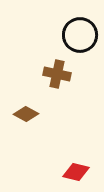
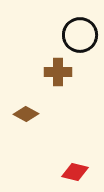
brown cross: moved 1 px right, 2 px up; rotated 12 degrees counterclockwise
red diamond: moved 1 px left
